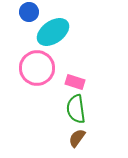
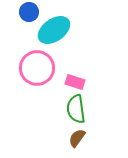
cyan ellipse: moved 1 px right, 2 px up
